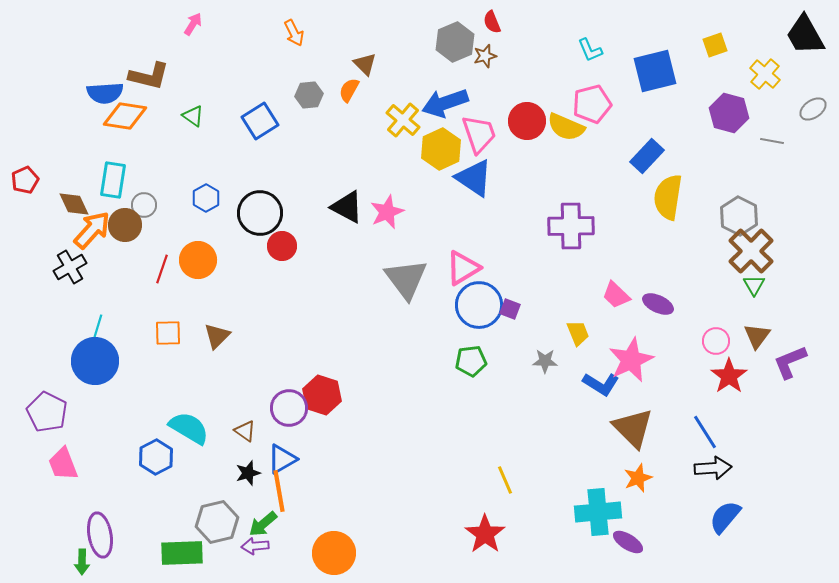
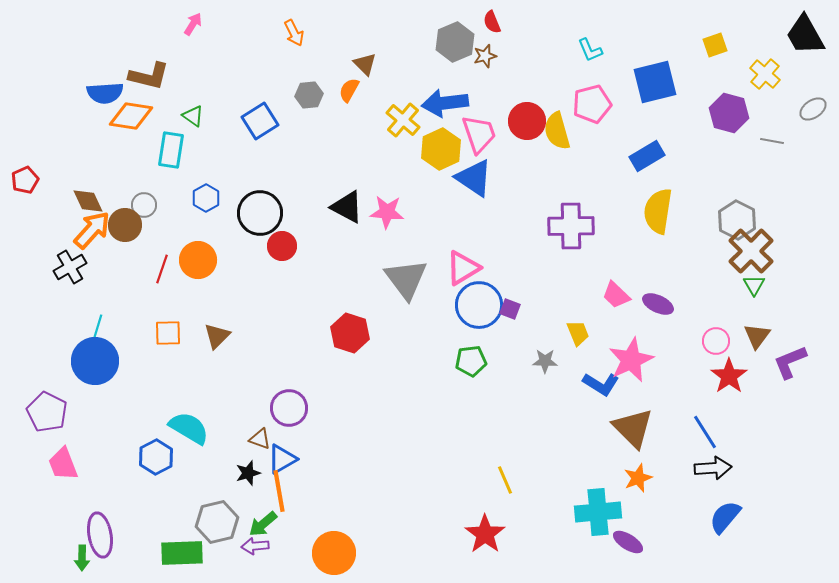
blue square at (655, 71): moved 11 px down
blue arrow at (445, 103): rotated 12 degrees clockwise
orange diamond at (125, 116): moved 6 px right
yellow semicircle at (566, 127): moved 9 px left, 4 px down; rotated 51 degrees clockwise
blue rectangle at (647, 156): rotated 16 degrees clockwise
cyan rectangle at (113, 180): moved 58 px right, 30 px up
yellow semicircle at (668, 197): moved 10 px left, 14 px down
brown diamond at (74, 204): moved 14 px right, 3 px up
pink star at (387, 212): rotated 28 degrees clockwise
gray hexagon at (739, 216): moved 2 px left, 4 px down
red hexagon at (322, 395): moved 28 px right, 62 px up
brown triangle at (245, 431): moved 15 px right, 8 px down; rotated 15 degrees counterclockwise
green arrow at (82, 562): moved 4 px up
